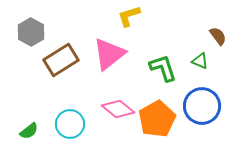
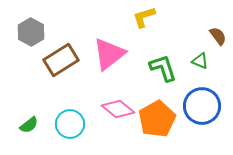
yellow L-shape: moved 15 px right, 1 px down
green semicircle: moved 6 px up
